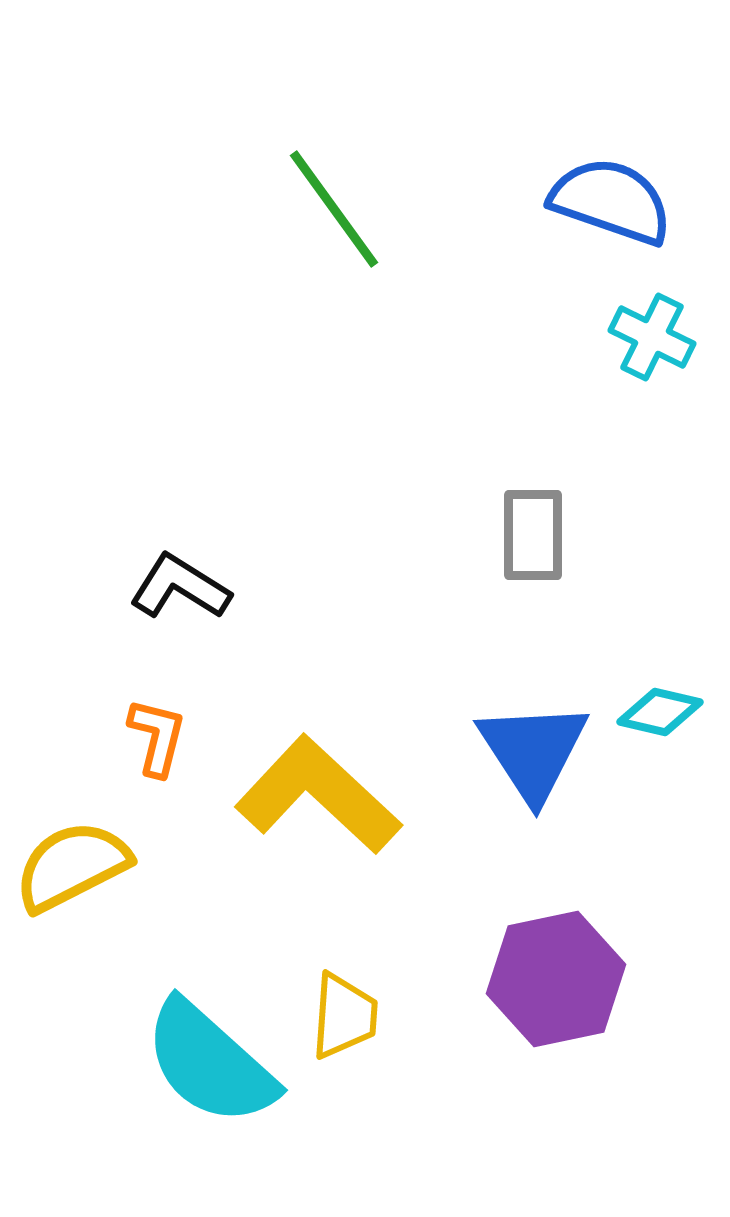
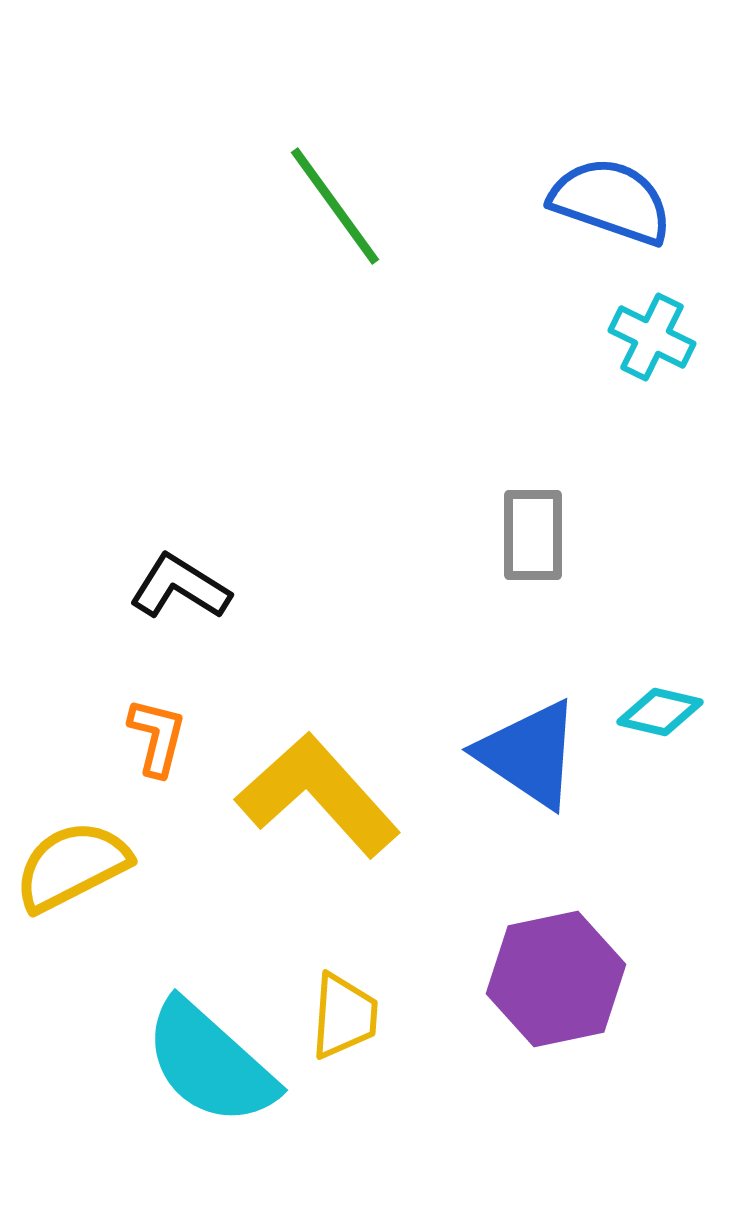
green line: moved 1 px right, 3 px up
blue triangle: moved 4 px left, 3 px down; rotated 23 degrees counterclockwise
yellow L-shape: rotated 5 degrees clockwise
